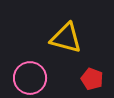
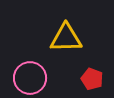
yellow triangle: rotated 16 degrees counterclockwise
